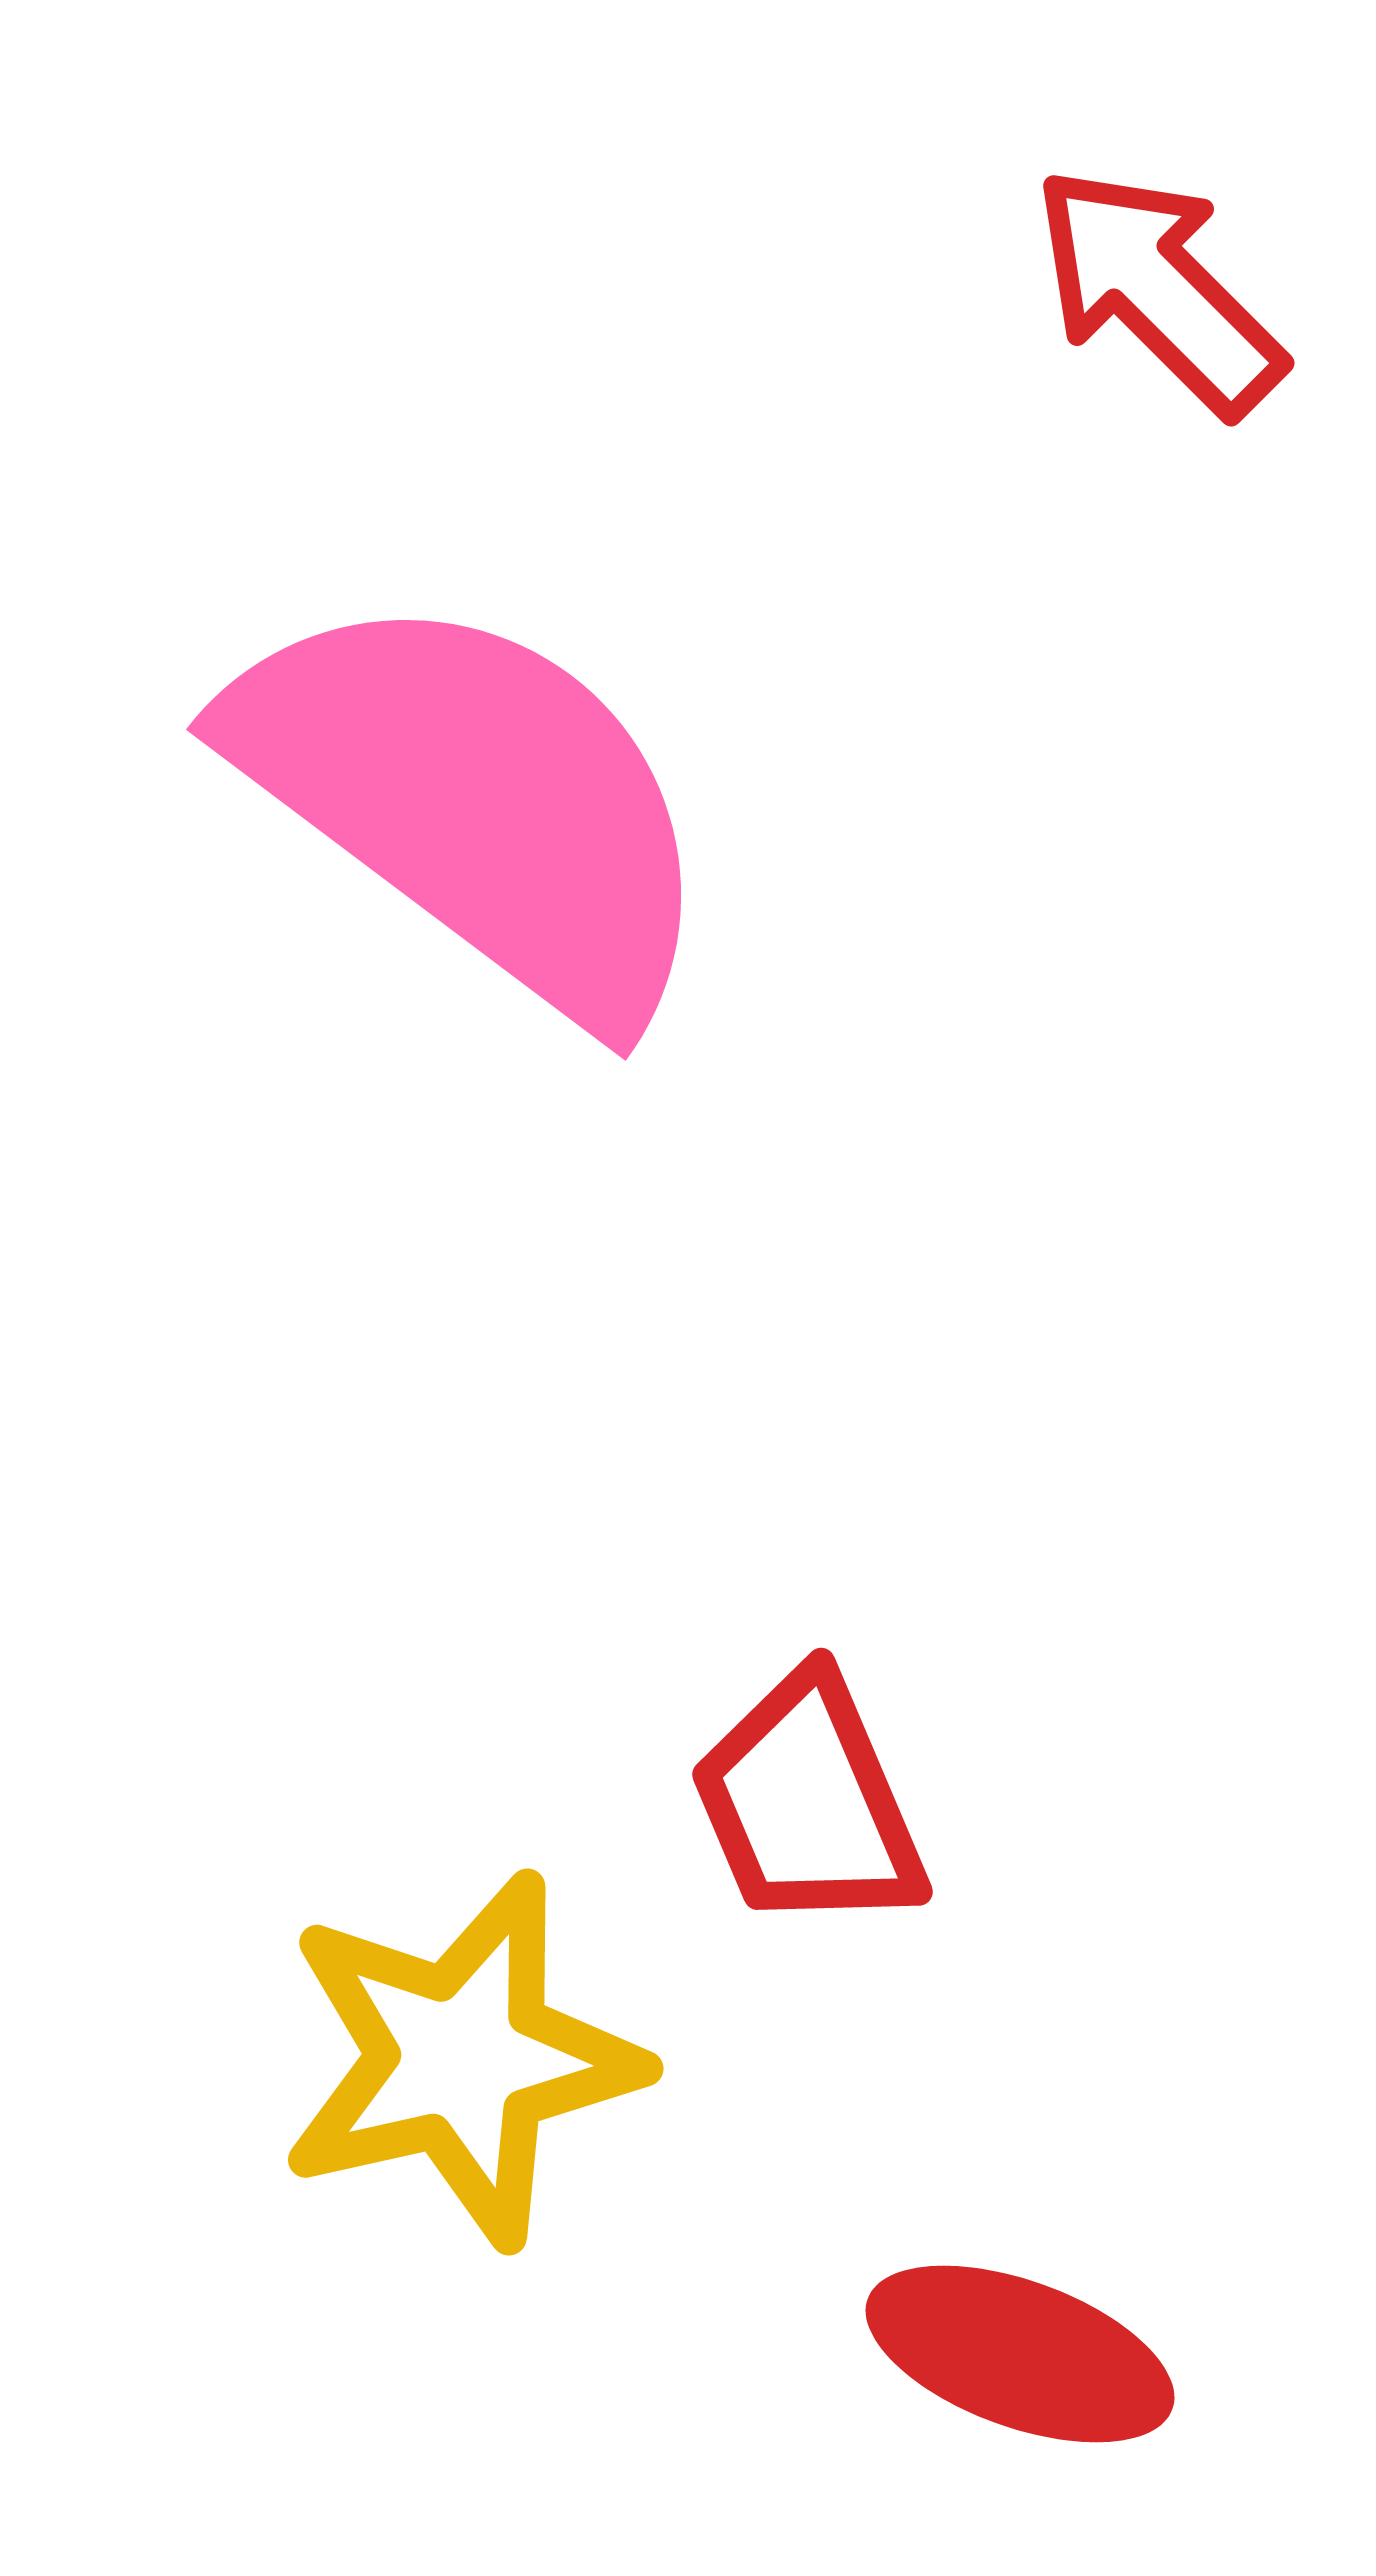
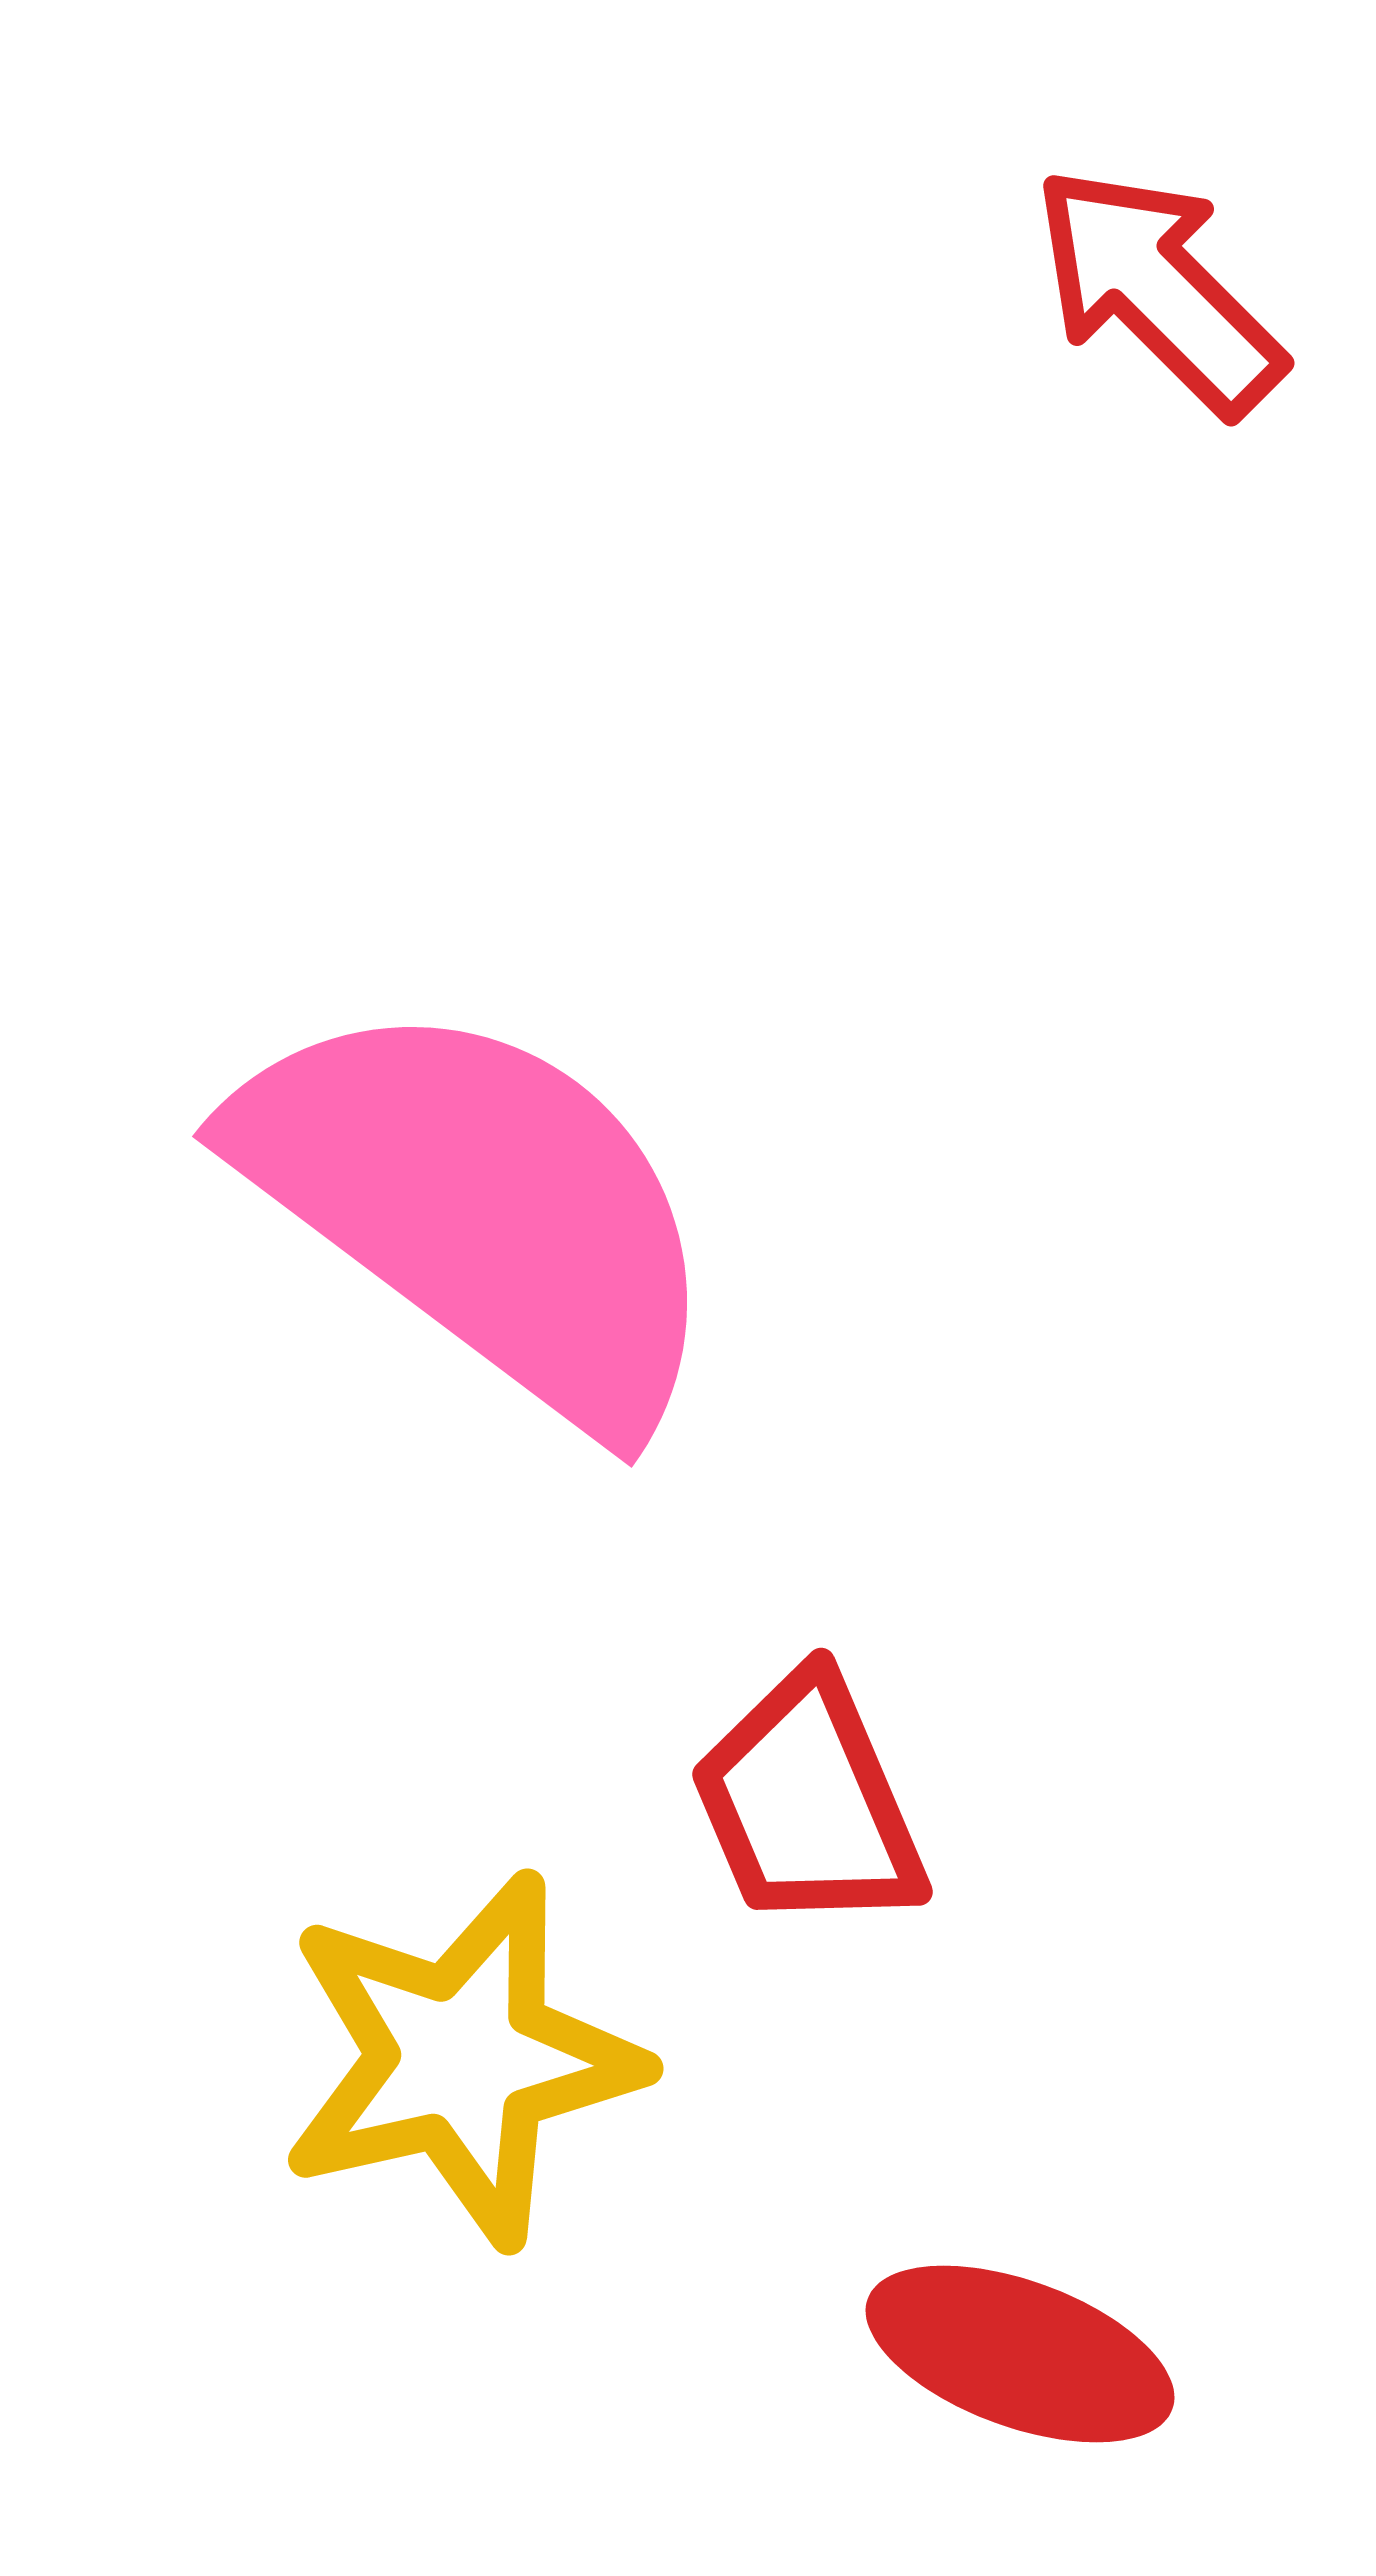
pink semicircle: moved 6 px right, 407 px down
